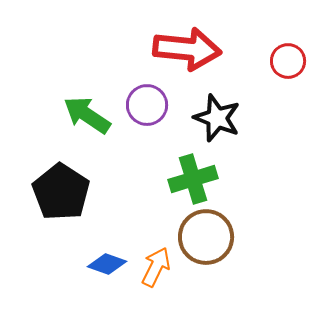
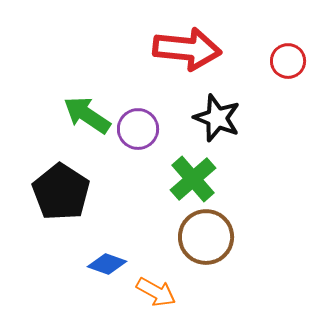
purple circle: moved 9 px left, 24 px down
green cross: rotated 24 degrees counterclockwise
orange arrow: moved 25 px down; rotated 93 degrees clockwise
